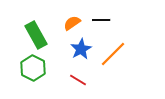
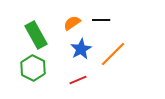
red line: rotated 54 degrees counterclockwise
